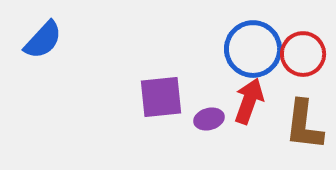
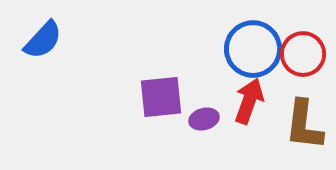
purple ellipse: moved 5 px left
